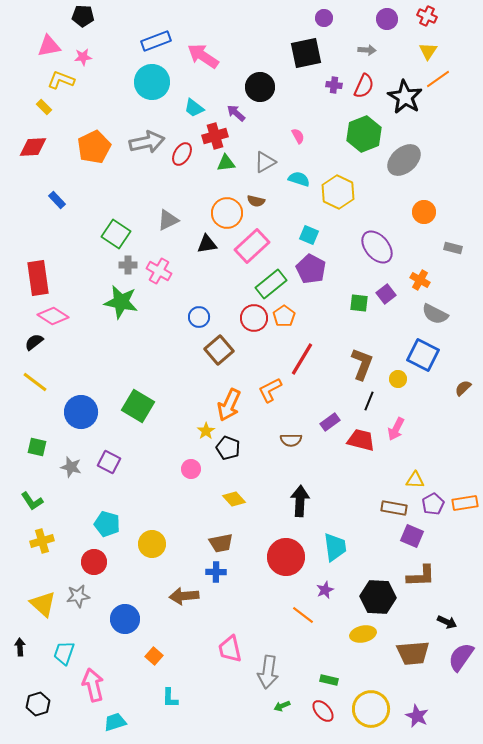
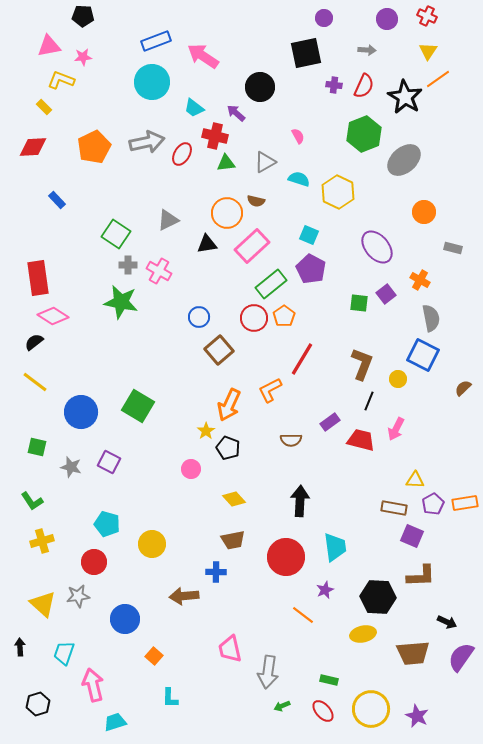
red cross at (215, 136): rotated 30 degrees clockwise
gray semicircle at (435, 314): moved 4 px left, 4 px down; rotated 128 degrees counterclockwise
brown trapezoid at (221, 543): moved 12 px right, 3 px up
